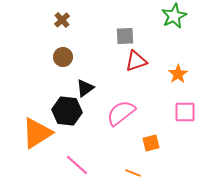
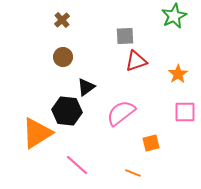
black triangle: moved 1 px right, 1 px up
